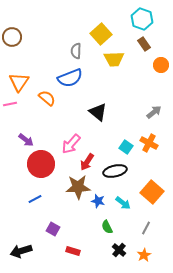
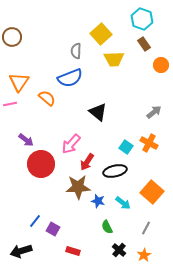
blue line: moved 22 px down; rotated 24 degrees counterclockwise
